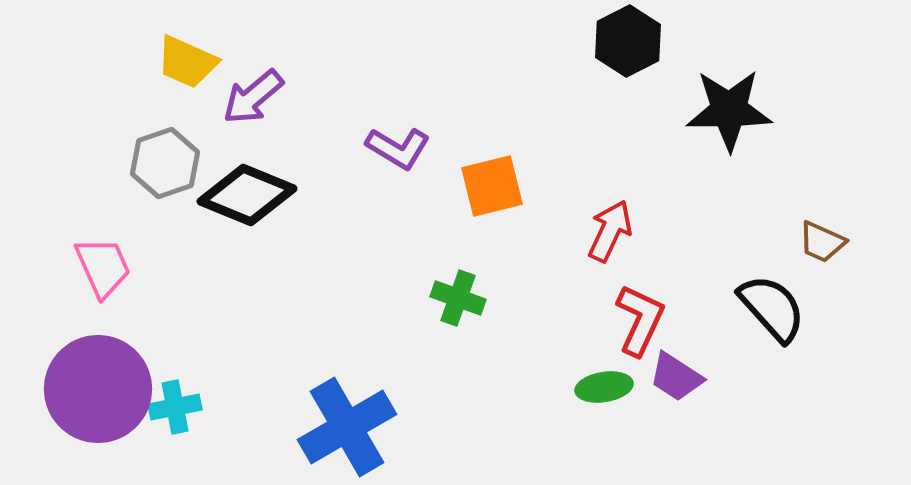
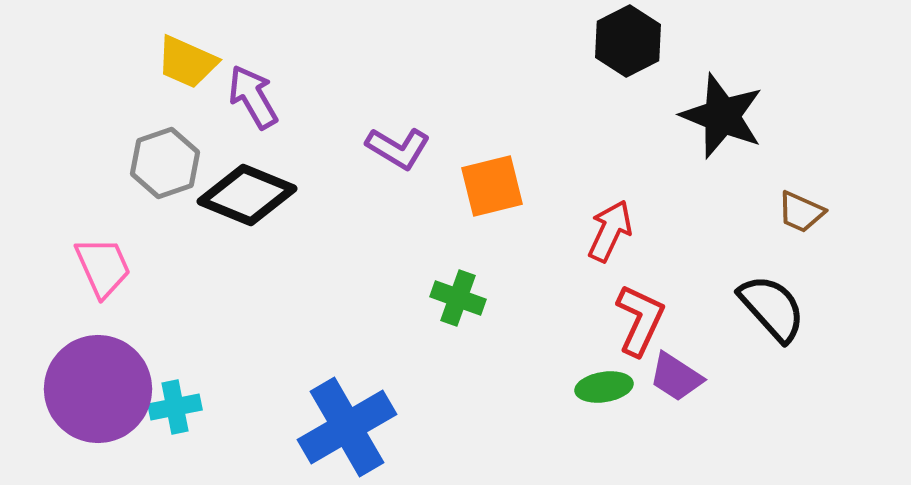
purple arrow: rotated 100 degrees clockwise
black star: moved 7 px left, 6 px down; rotated 22 degrees clockwise
brown trapezoid: moved 21 px left, 30 px up
